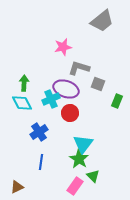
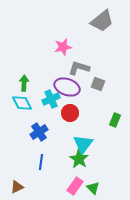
purple ellipse: moved 1 px right, 2 px up
green rectangle: moved 2 px left, 19 px down
green triangle: moved 12 px down
